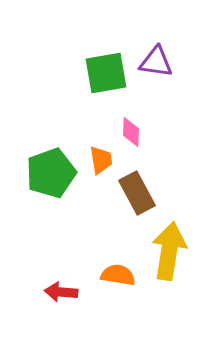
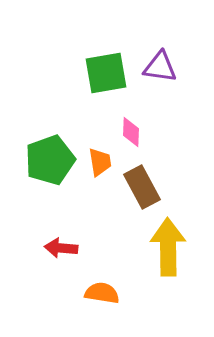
purple triangle: moved 4 px right, 5 px down
orange trapezoid: moved 1 px left, 2 px down
green pentagon: moved 1 px left, 13 px up
brown rectangle: moved 5 px right, 6 px up
yellow arrow: moved 1 px left, 4 px up; rotated 10 degrees counterclockwise
orange semicircle: moved 16 px left, 18 px down
red arrow: moved 44 px up
